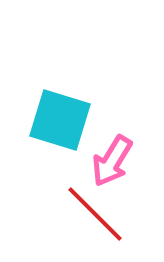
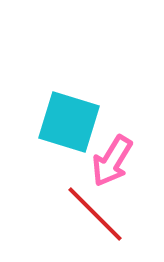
cyan square: moved 9 px right, 2 px down
